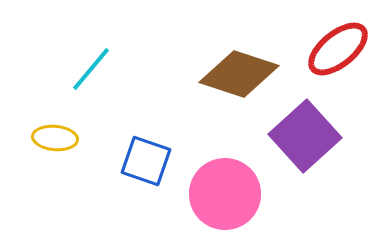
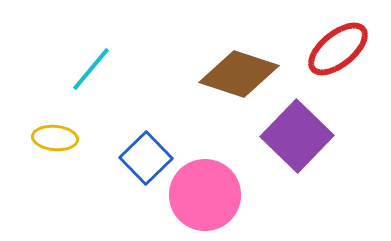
purple square: moved 8 px left; rotated 4 degrees counterclockwise
blue square: moved 3 px up; rotated 27 degrees clockwise
pink circle: moved 20 px left, 1 px down
